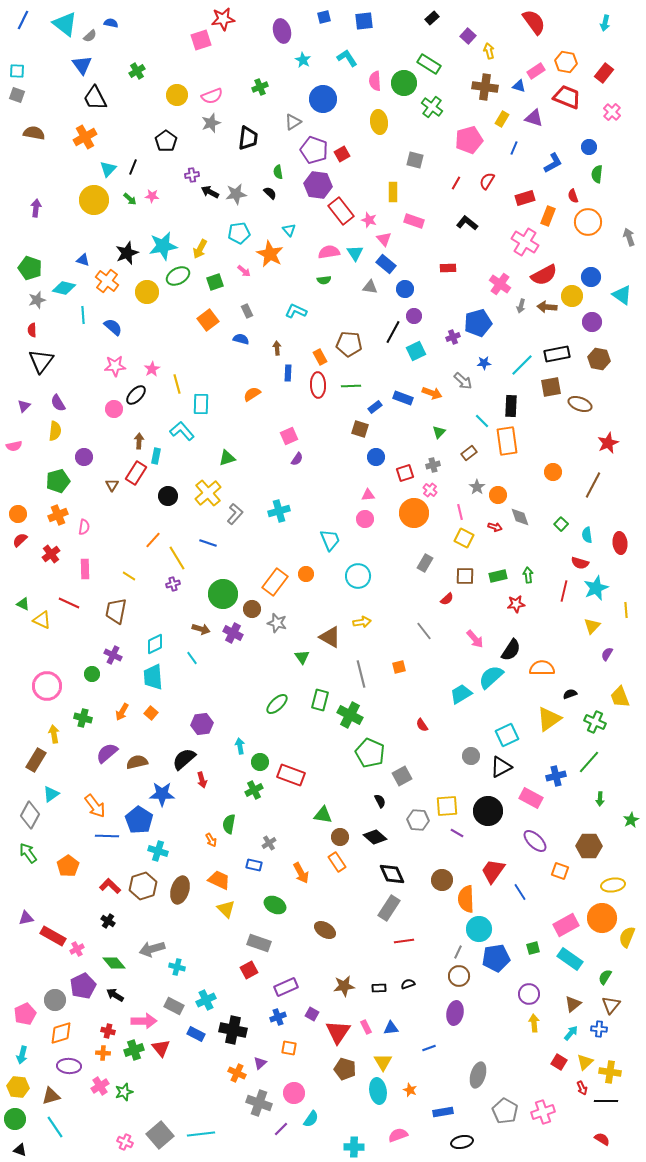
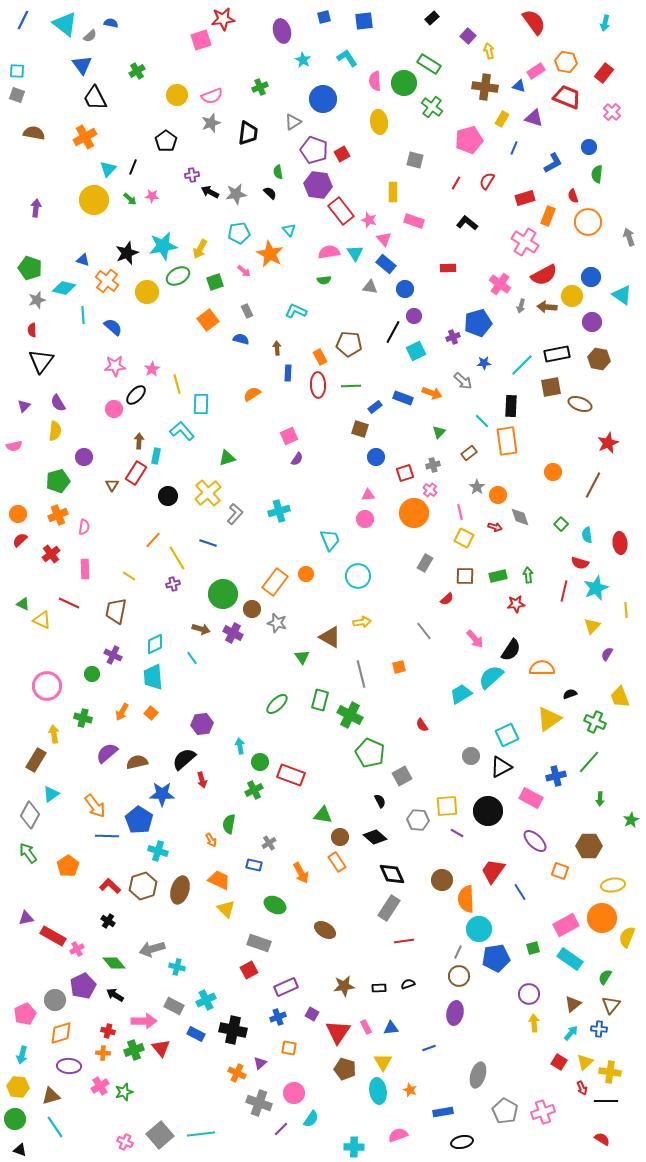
black trapezoid at (248, 138): moved 5 px up
